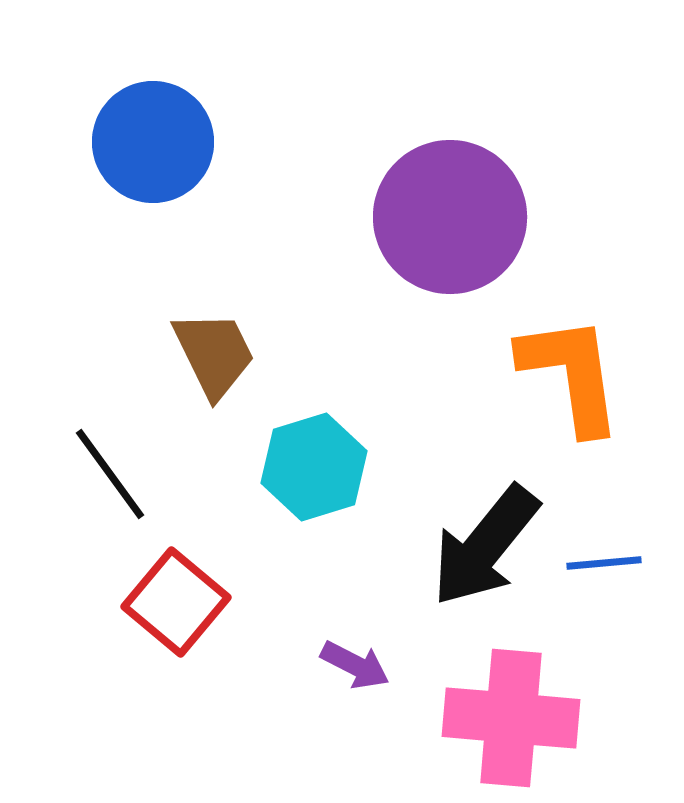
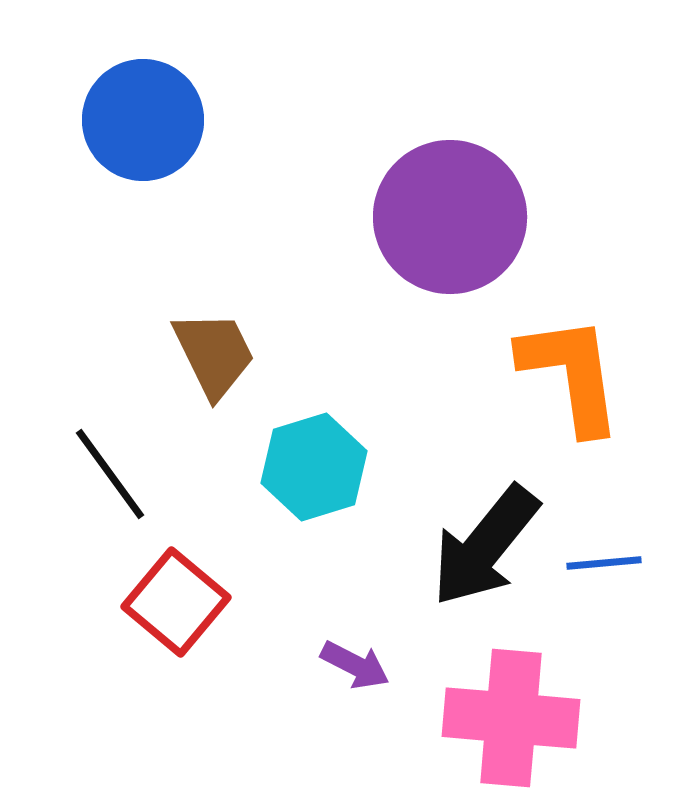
blue circle: moved 10 px left, 22 px up
